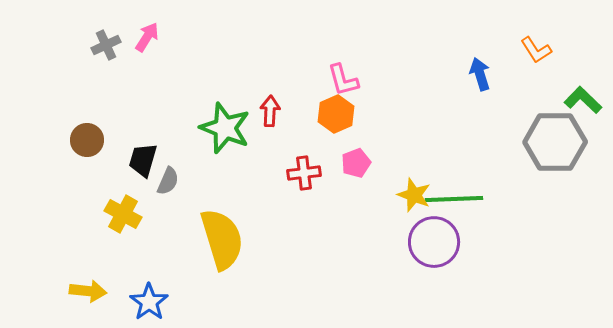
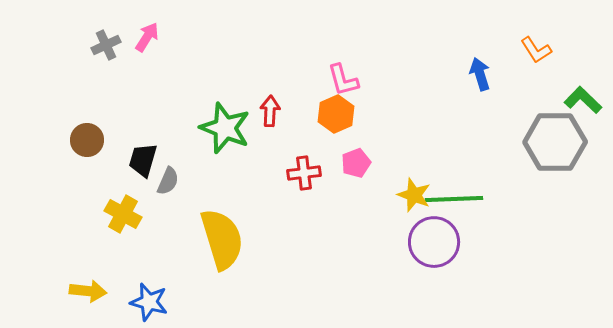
blue star: rotated 21 degrees counterclockwise
